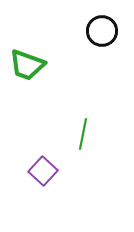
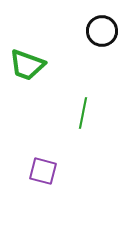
green line: moved 21 px up
purple square: rotated 28 degrees counterclockwise
